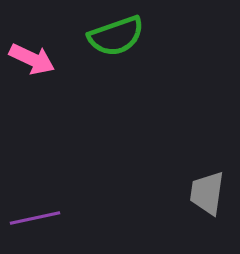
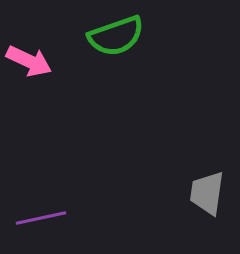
pink arrow: moved 3 px left, 2 px down
purple line: moved 6 px right
